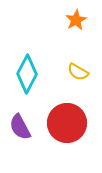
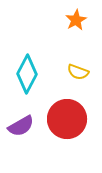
yellow semicircle: rotated 10 degrees counterclockwise
red circle: moved 4 px up
purple semicircle: moved 1 px right, 1 px up; rotated 92 degrees counterclockwise
